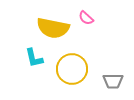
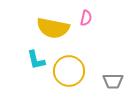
pink semicircle: rotated 119 degrees counterclockwise
cyan L-shape: moved 2 px right, 2 px down
yellow circle: moved 3 px left, 2 px down
